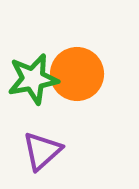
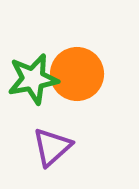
purple triangle: moved 10 px right, 4 px up
